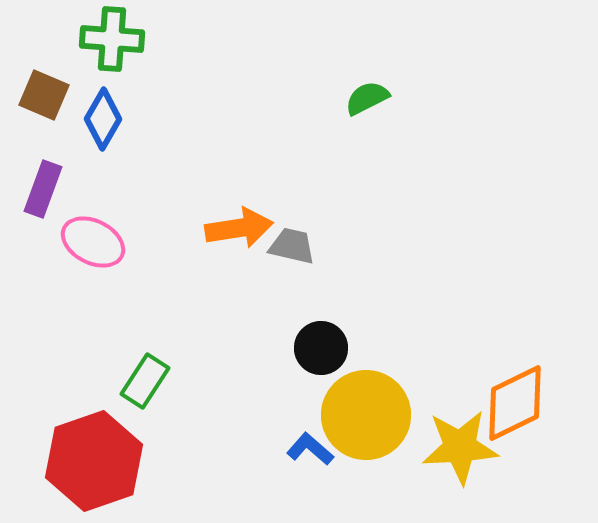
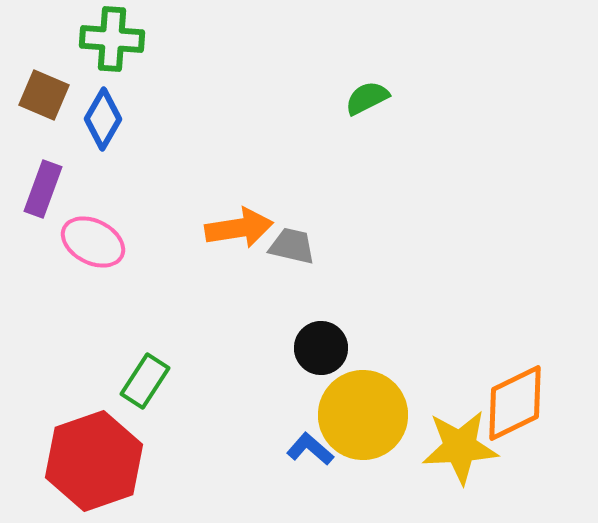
yellow circle: moved 3 px left
